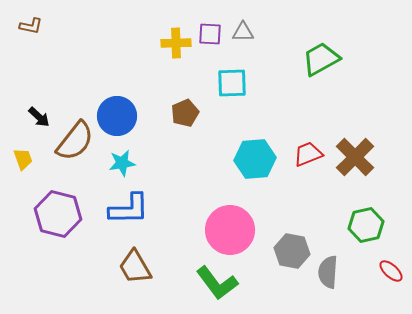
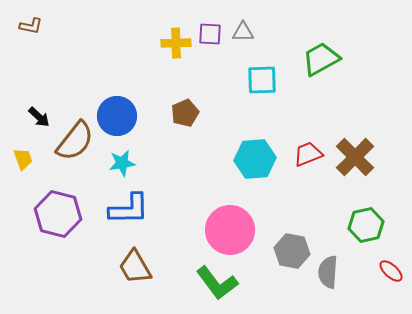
cyan square: moved 30 px right, 3 px up
